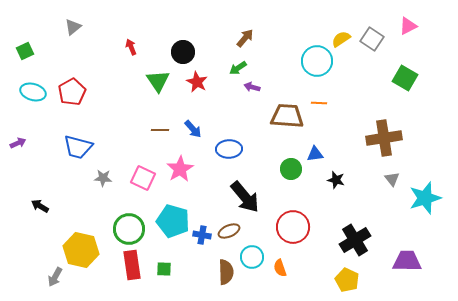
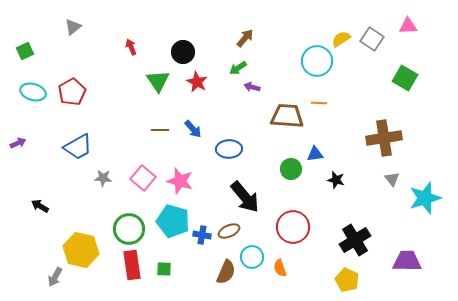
pink triangle at (408, 26): rotated 24 degrees clockwise
blue trapezoid at (78, 147): rotated 44 degrees counterclockwise
pink star at (180, 169): moved 12 px down; rotated 24 degrees counterclockwise
pink square at (143, 178): rotated 15 degrees clockwise
brown semicircle at (226, 272): rotated 25 degrees clockwise
